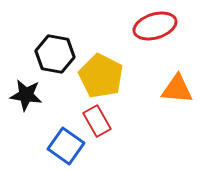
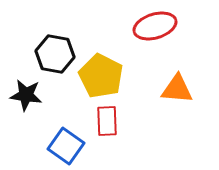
red rectangle: moved 10 px right; rotated 28 degrees clockwise
